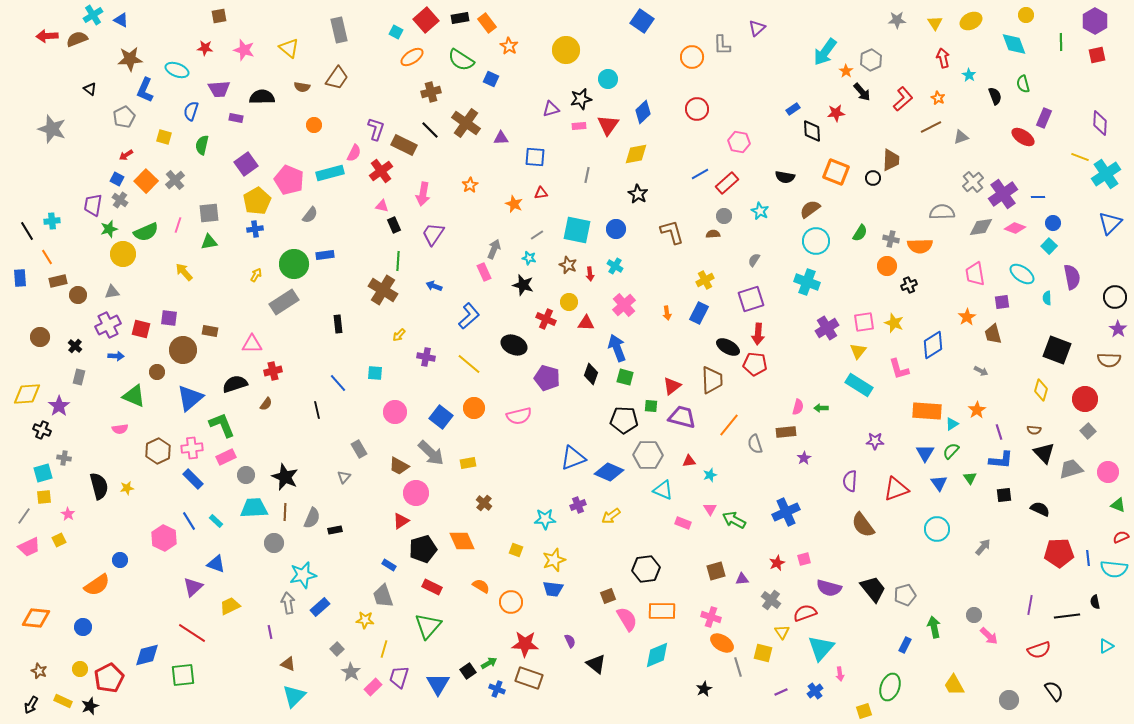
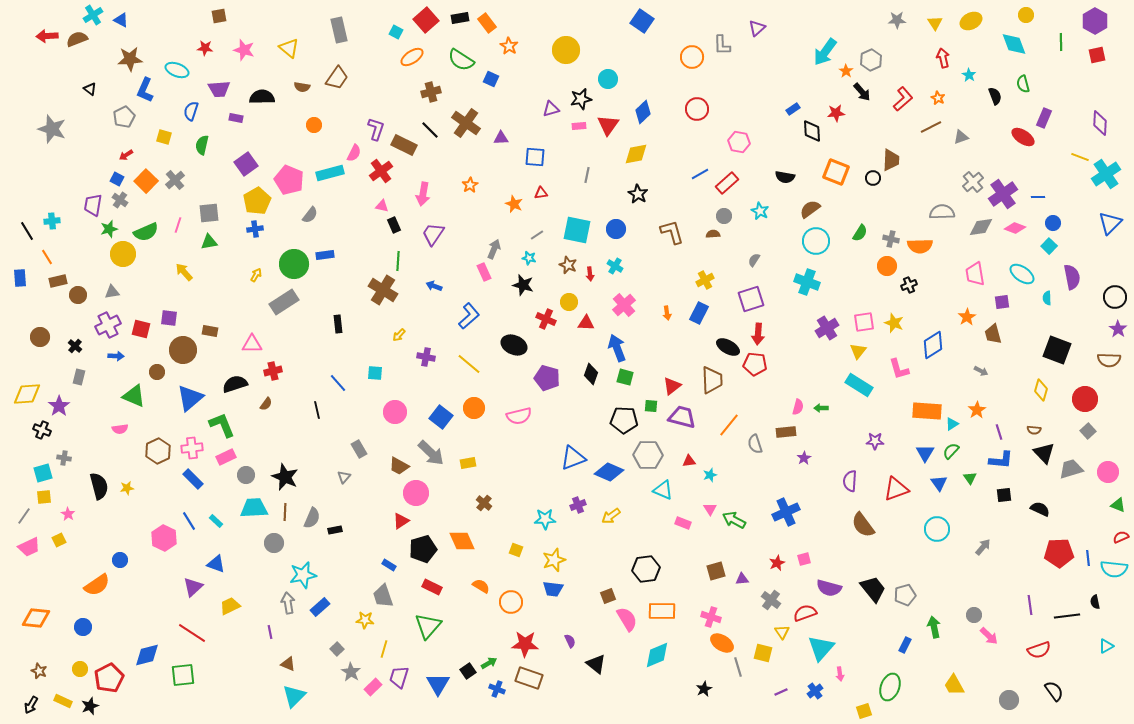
purple line at (1030, 605): rotated 18 degrees counterclockwise
